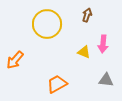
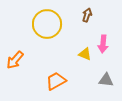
yellow triangle: moved 1 px right, 2 px down
orange trapezoid: moved 1 px left, 3 px up
